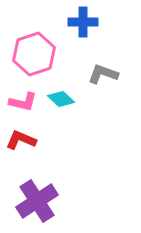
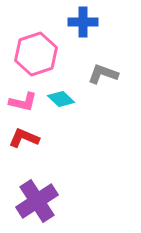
pink hexagon: moved 2 px right
red L-shape: moved 3 px right, 2 px up
